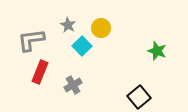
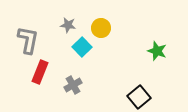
gray star: rotated 21 degrees counterclockwise
gray L-shape: moved 3 px left; rotated 108 degrees clockwise
cyan square: moved 1 px down
